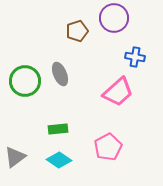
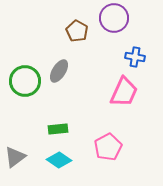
brown pentagon: rotated 25 degrees counterclockwise
gray ellipse: moved 1 px left, 3 px up; rotated 55 degrees clockwise
pink trapezoid: moved 6 px right; rotated 24 degrees counterclockwise
